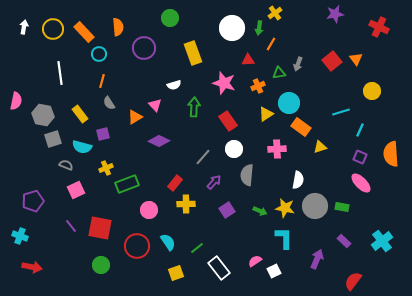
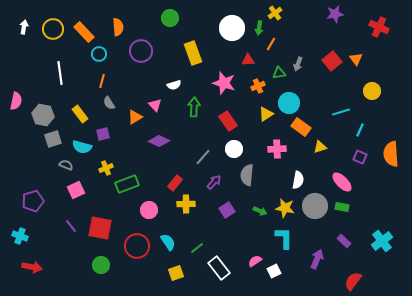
purple circle at (144, 48): moved 3 px left, 3 px down
pink ellipse at (361, 183): moved 19 px left, 1 px up
